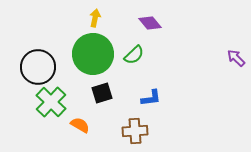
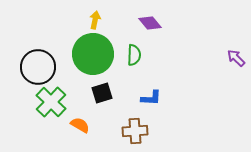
yellow arrow: moved 2 px down
green semicircle: rotated 45 degrees counterclockwise
blue L-shape: rotated 10 degrees clockwise
